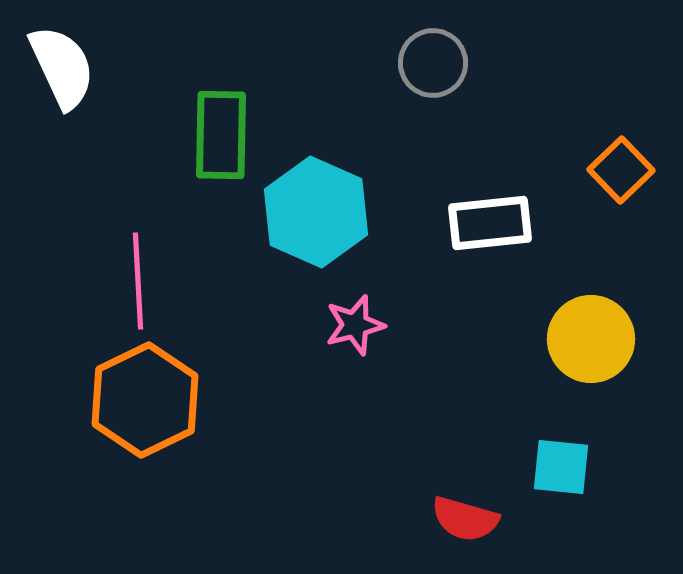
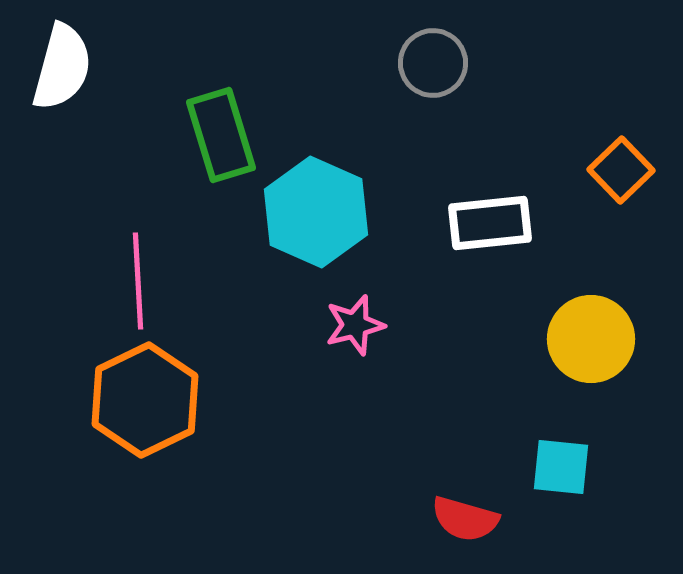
white semicircle: rotated 40 degrees clockwise
green rectangle: rotated 18 degrees counterclockwise
